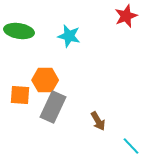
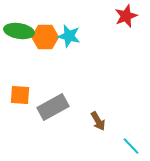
orange hexagon: moved 43 px up
gray rectangle: rotated 36 degrees clockwise
